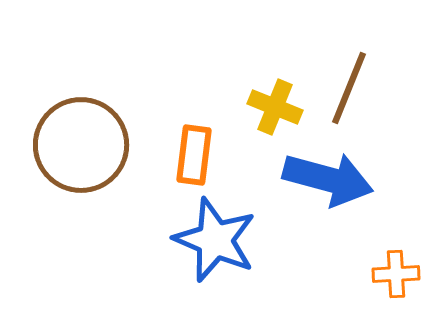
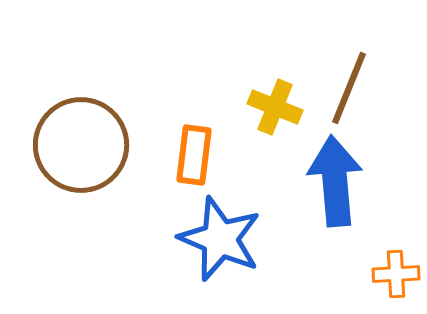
blue arrow: moved 7 px right, 2 px down; rotated 110 degrees counterclockwise
blue star: moved 5 px right, 1 px up
